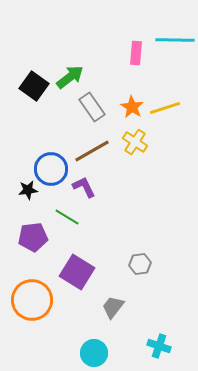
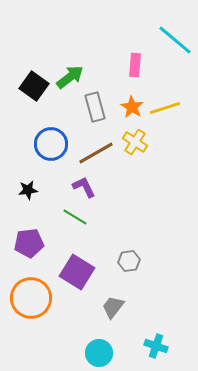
cyan line: rotated 39 degrees clockwise
pink rectangle: moved 1 px left, 12 px down
gray rectangle: moved 3 px right; rotated 20 degrees clockwise
brown line: moved 4 px right, 2 px down
blue circle: moved 25 px up
green line: moved 8 px right
purple pentagon: moved 4 px left, 6 px down
gray hexagon: moved 11 px left, 3 px up
orange circle: moved 1 px left, 2 px up
cyan cross: moved 3 px left
cyan circle: moved 5 px right
